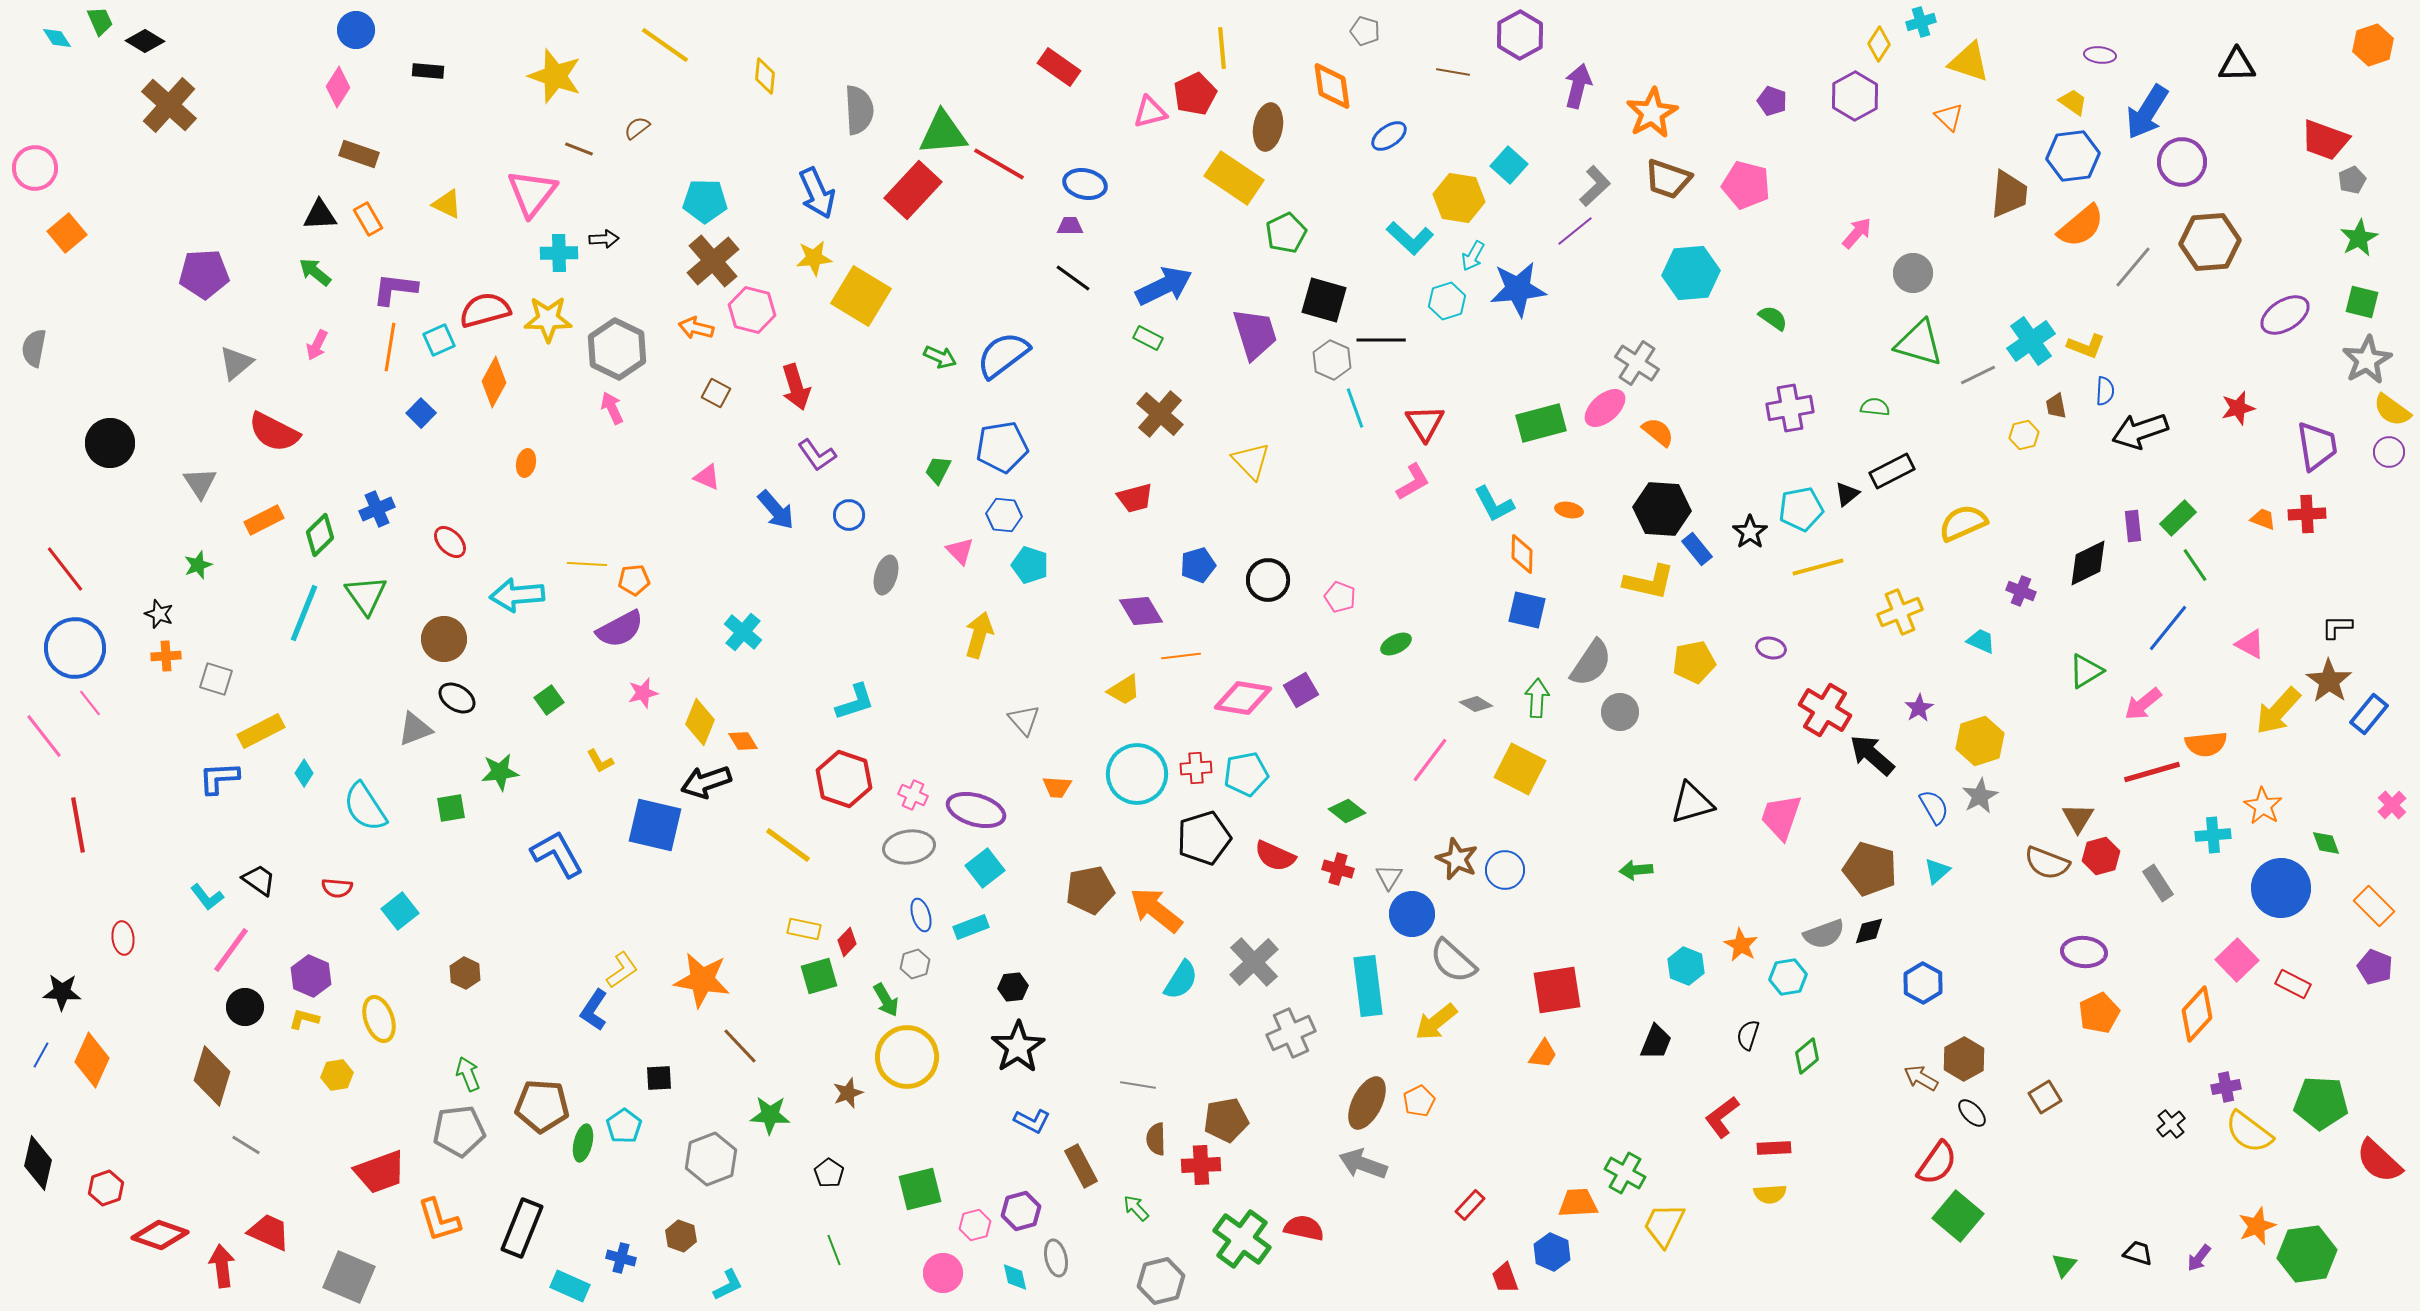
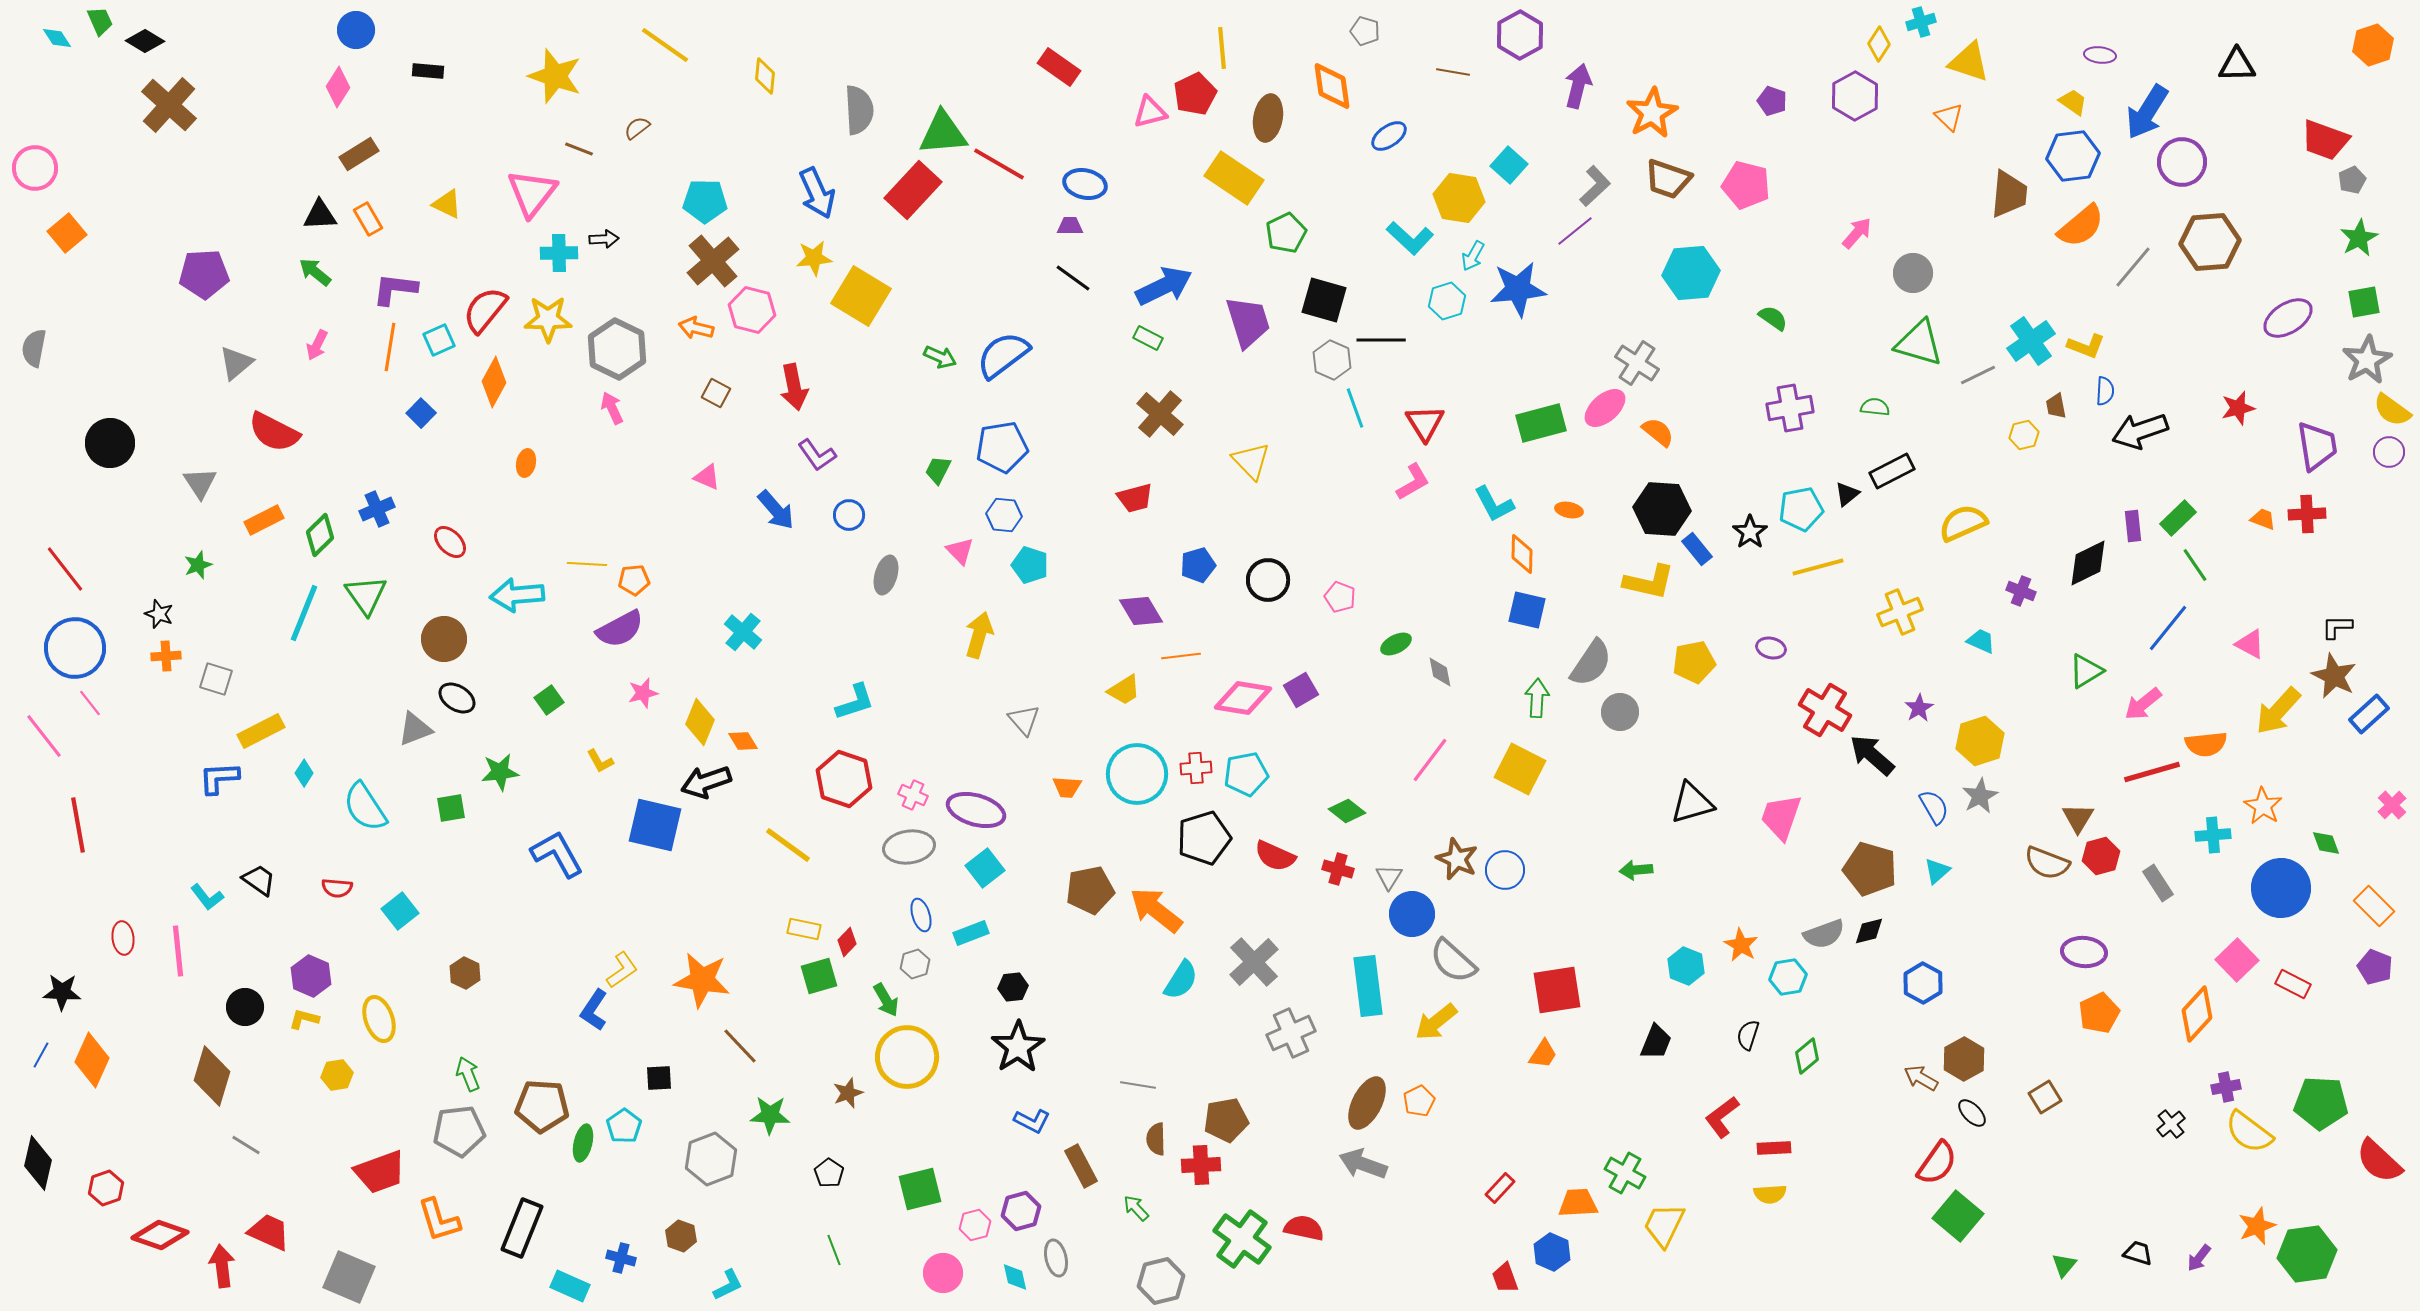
brown ellipse at (1268, 127): moved 9 px up
brown rectangle at (359, 154): rotated 51 degrees counterclockwise
green square at (2362, 302): moved 2 px right; rotated 24 degrees counterclockwise
red semicircle at (485, 310): rotated 36 degrees counterclockwise
purple ellipse at (2285, 315): moved 3 px right, 3 px down
purple trapezoid at (1255, 334): moved 7 px left, 12 px up
red arrow at (796, 387): moved 2 px left; rotated 6 degrees clockwise
brown star at (2329, 681): moved 5 px right, 5 px up; rotated 9 degrees counterclockwise
gray diamond at (1476, 704): moved 36 px left, 32 px up; rotated 48 degrees clockwise
blue rectangle at (2369, 714): rotated 9 degrees clockwise
orange trapezoid at (1057, 787): moved 10 px right
cyan rectangle at (971, 927): moved 6 px down
pink line at (231, 950): moved 53 px left, 1 px down; rotated 42 degrees counterclockwise
red rectangle at (1470, 1205): moved 30 px right, 17 px up
